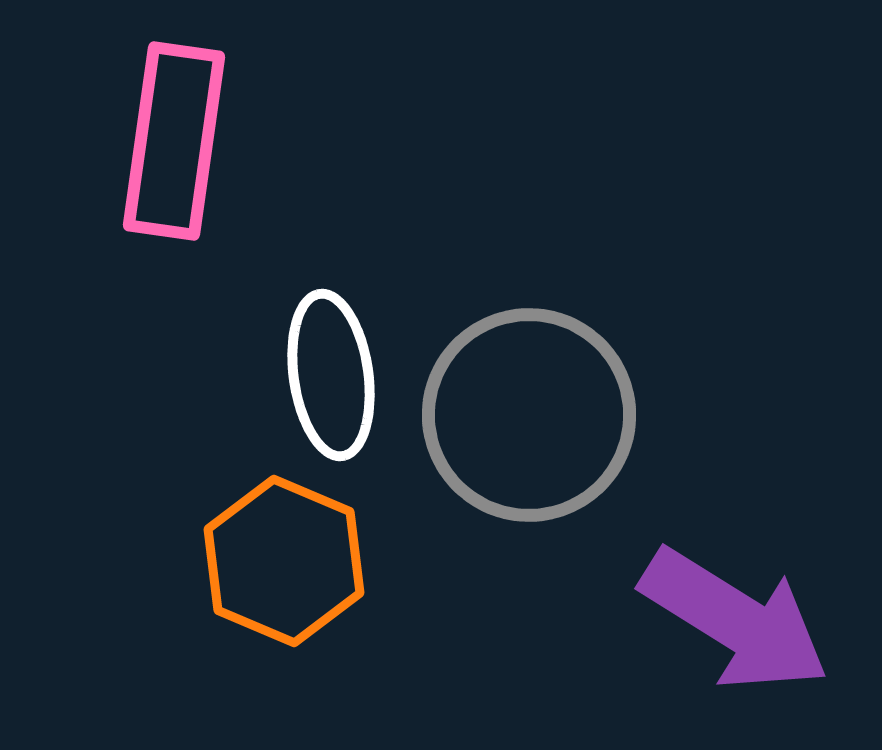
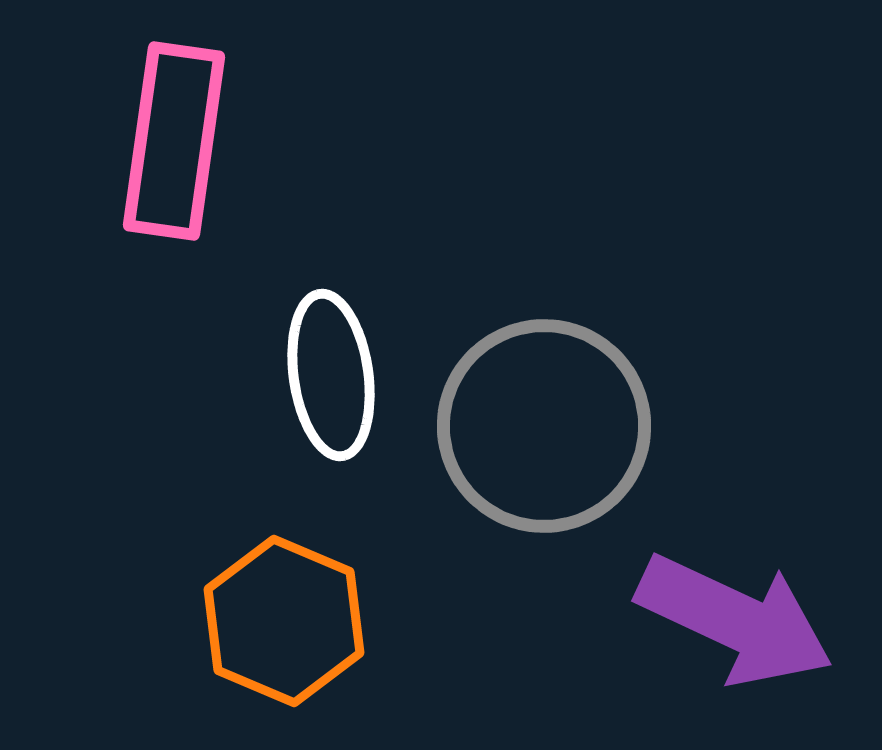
gray circle: moved 15 px right, 11 px down
orange hexagon: moved 60 px down
purple arrow: rotated 7 degrees counterclockwise
